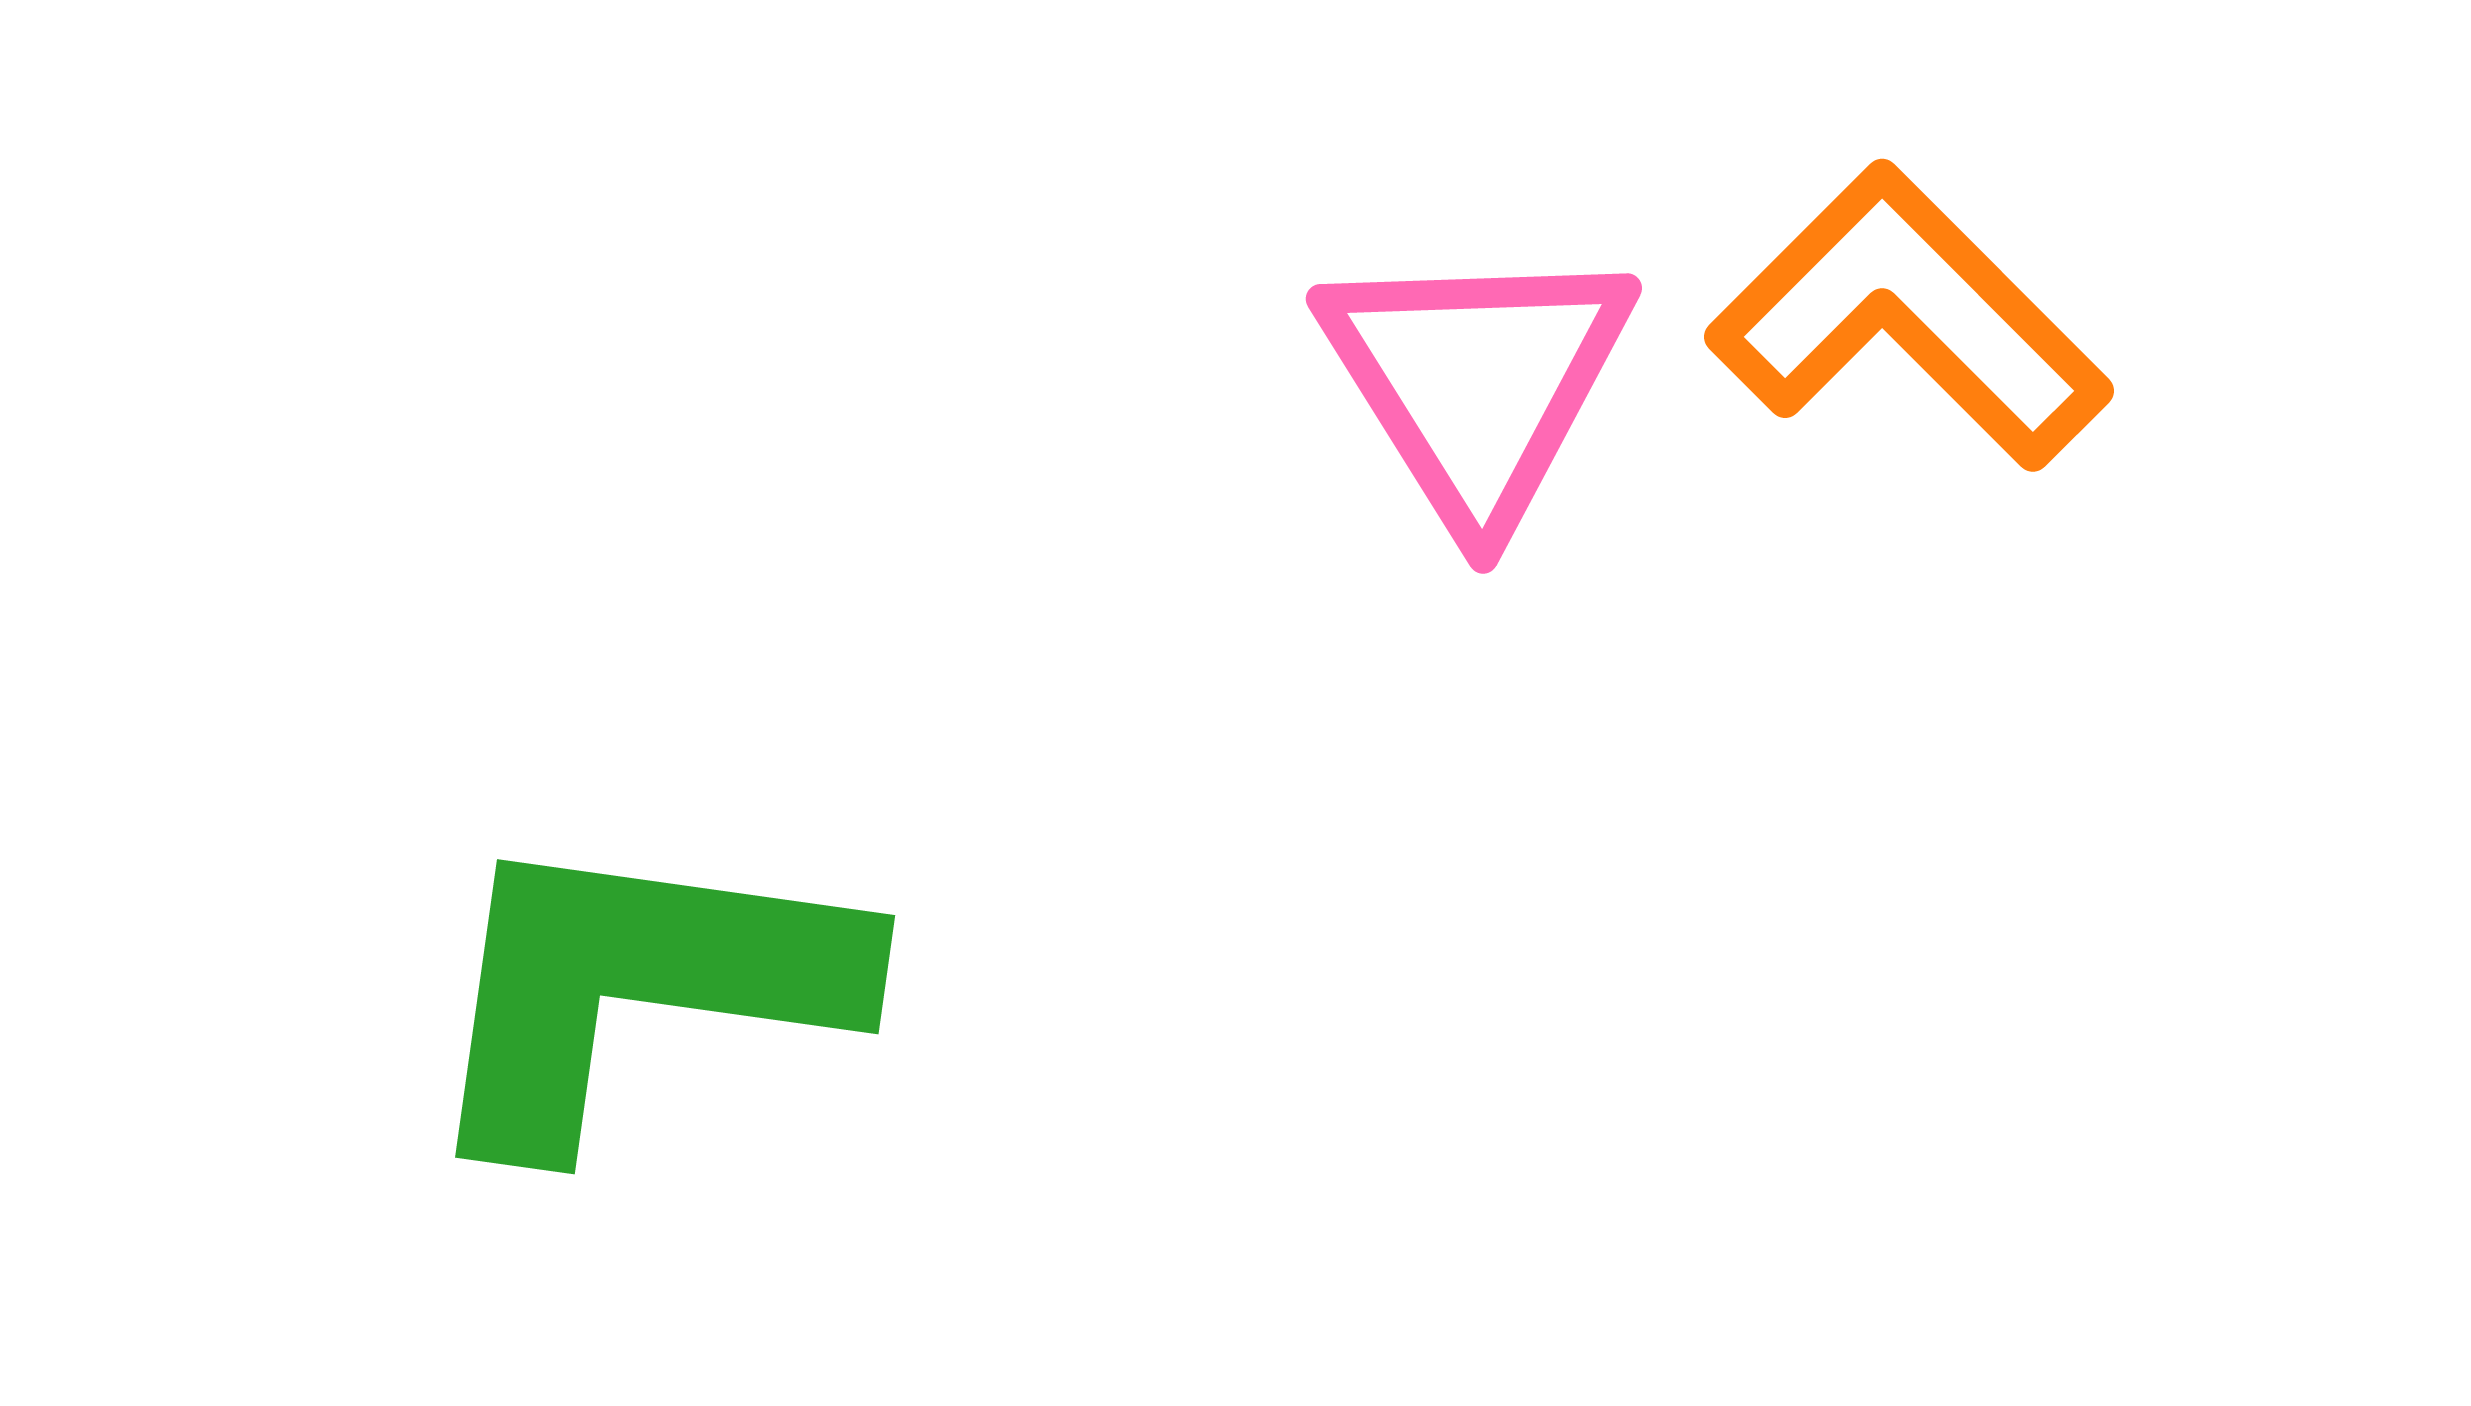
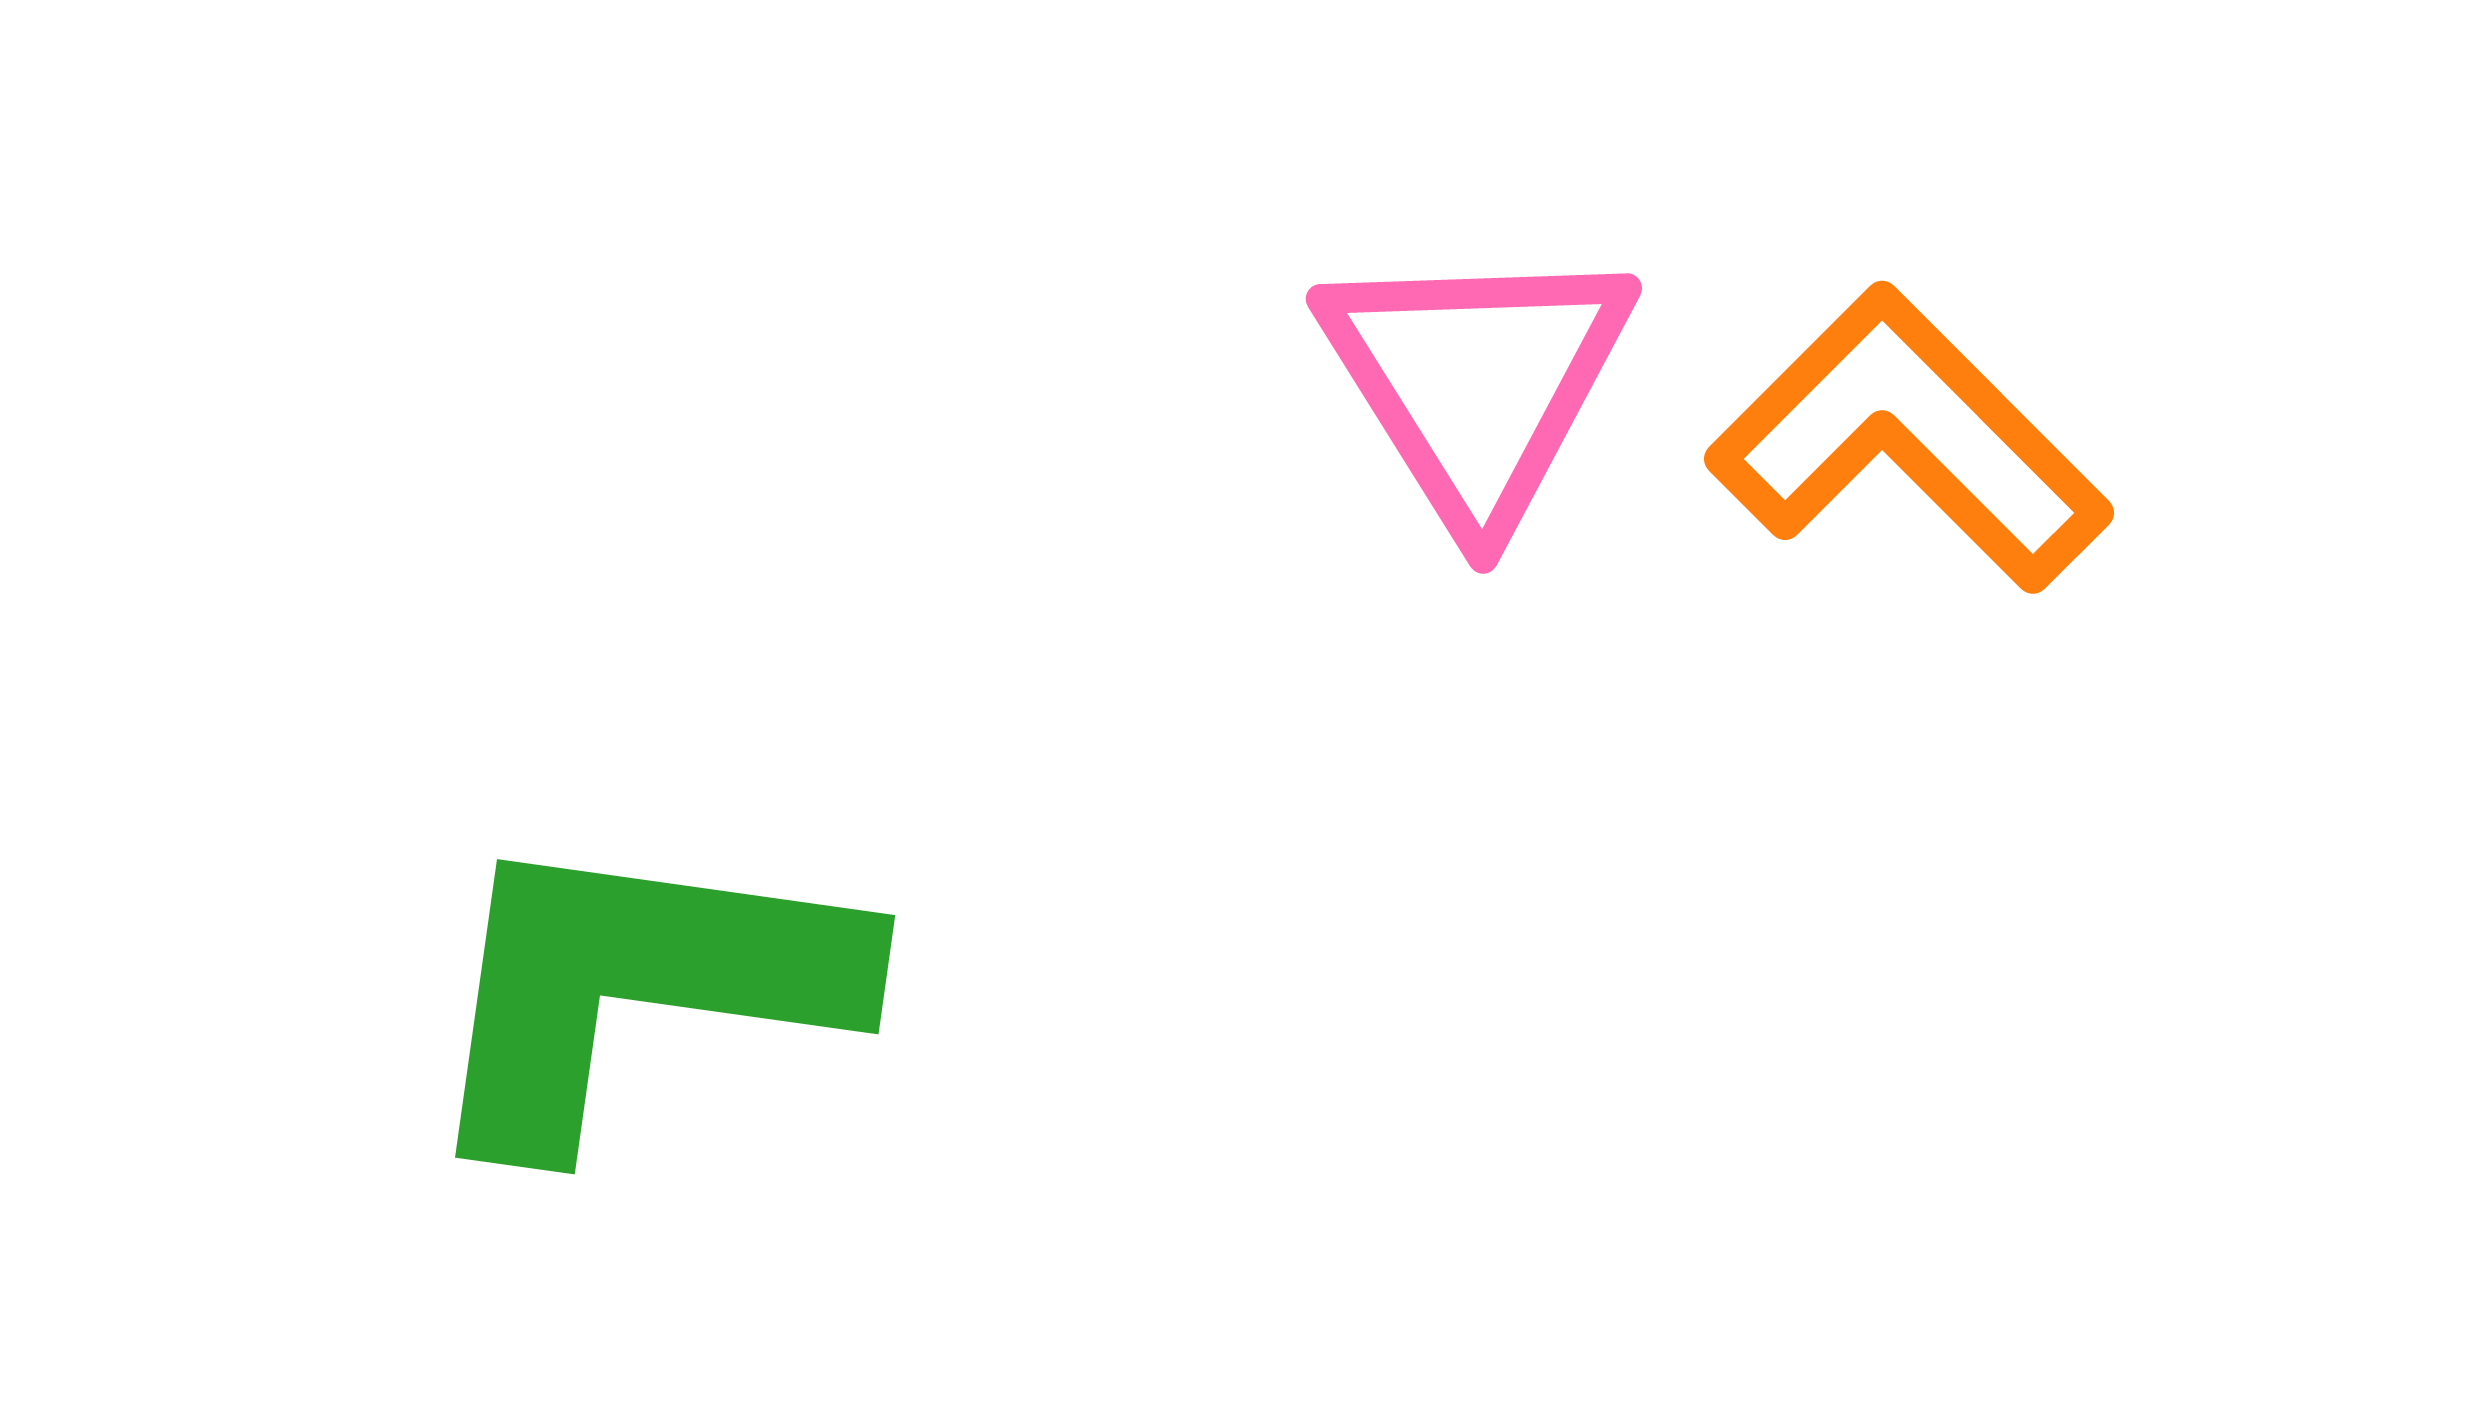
orange L-shape: moved 122 px down
